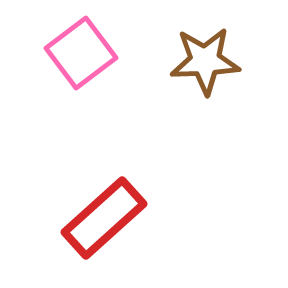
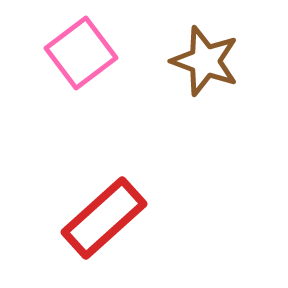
brown star: rotated 22 degrees clockwise
